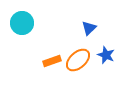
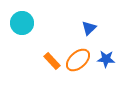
blue star: moved 4 px down; rotated 18 degrees counterclockwise
orange rectangle: rotated 66 degrees clockwise
